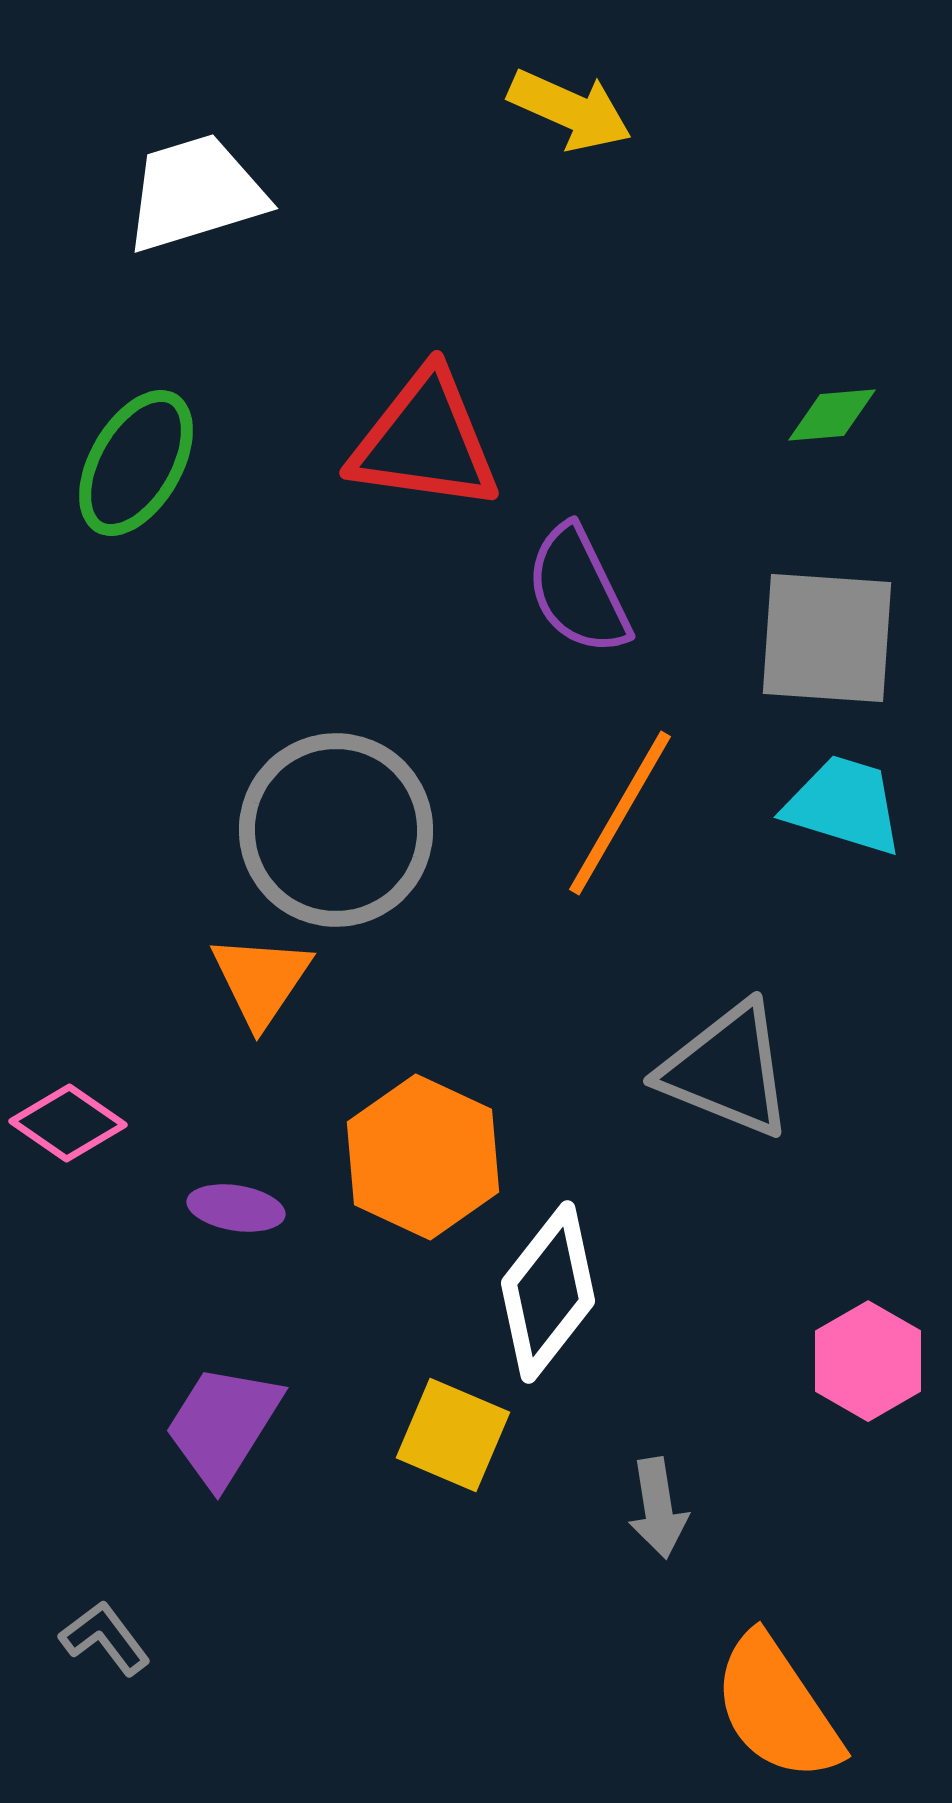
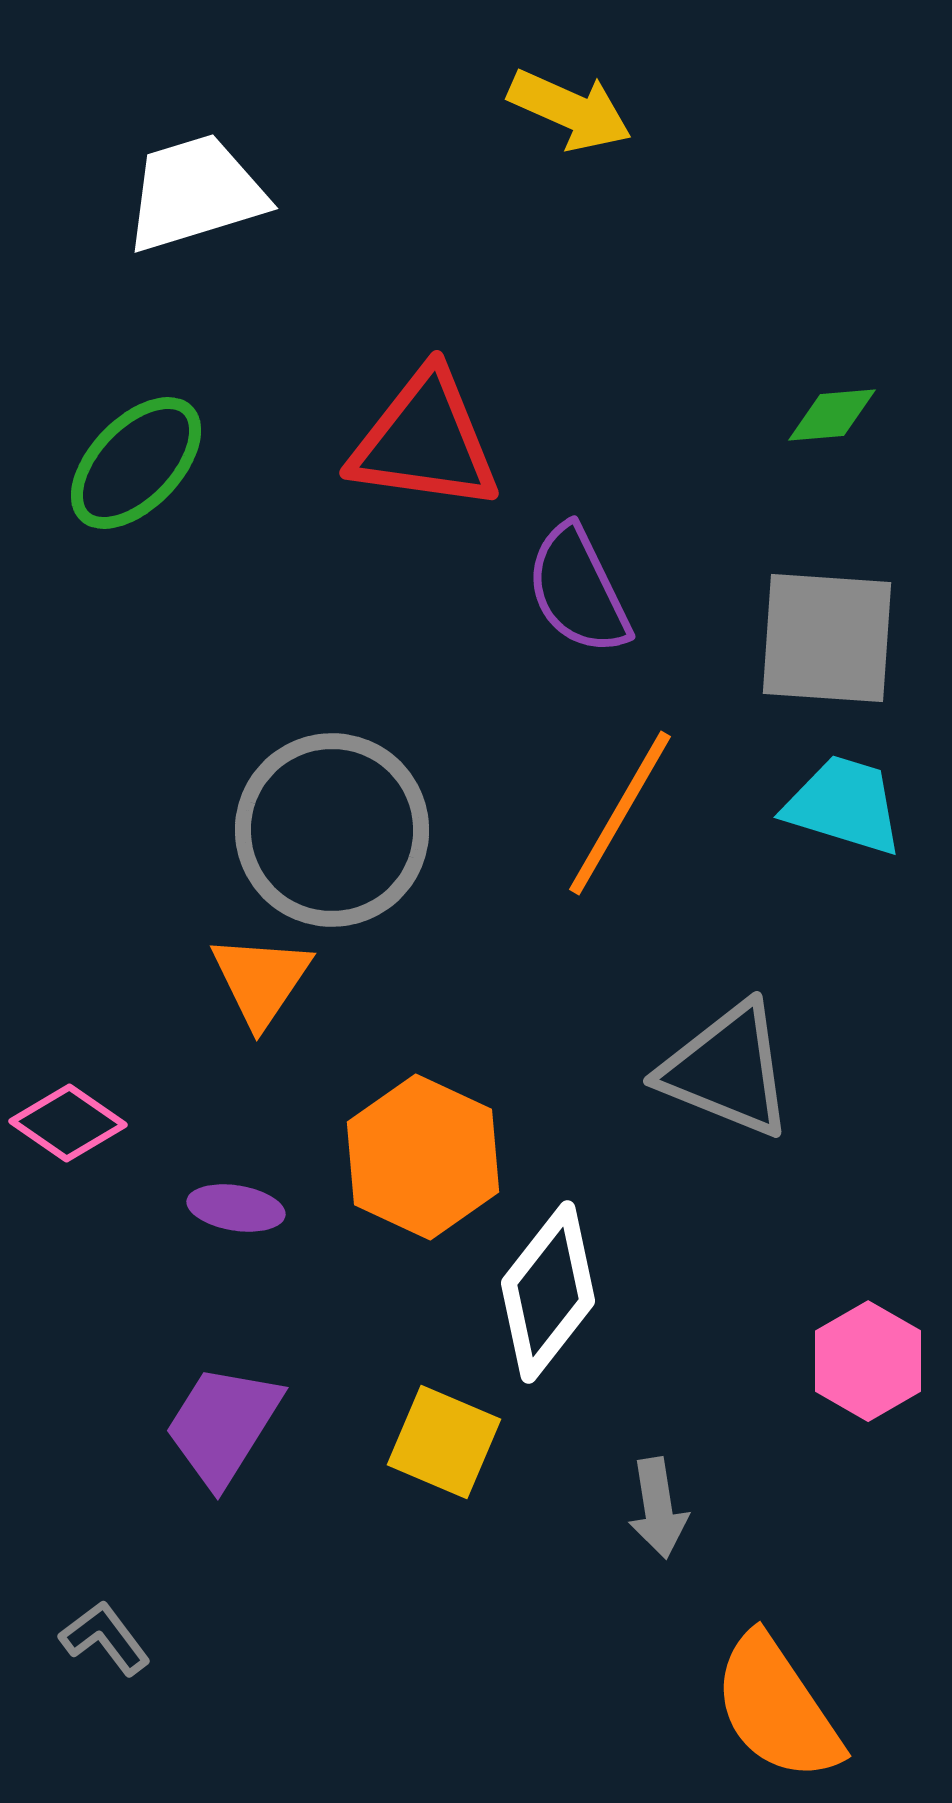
green ellipse: rotated 14 degrees clockwise
gray circle: moved 4 px left
yellow square: moved 9 px left, 7 px down
